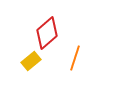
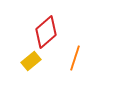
red diamond: moved 1 px left, 1 px up
